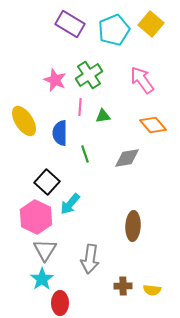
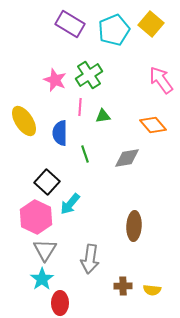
pink arrow: moved 19 px right
brown ellipse: moved 1 px right
